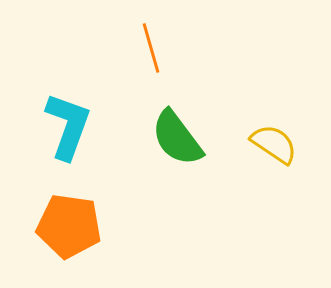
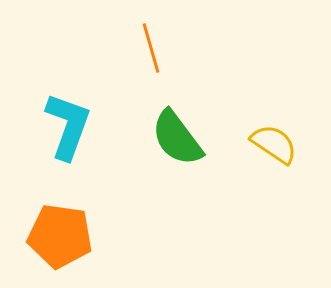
orange pentagon: moved 9 px left, 10 px down
